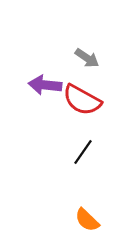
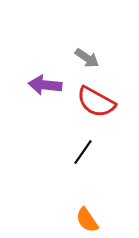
red semicircle: moved 14 px right, 2 px down
orange semicircle: rotated 12 degrees clockwise
